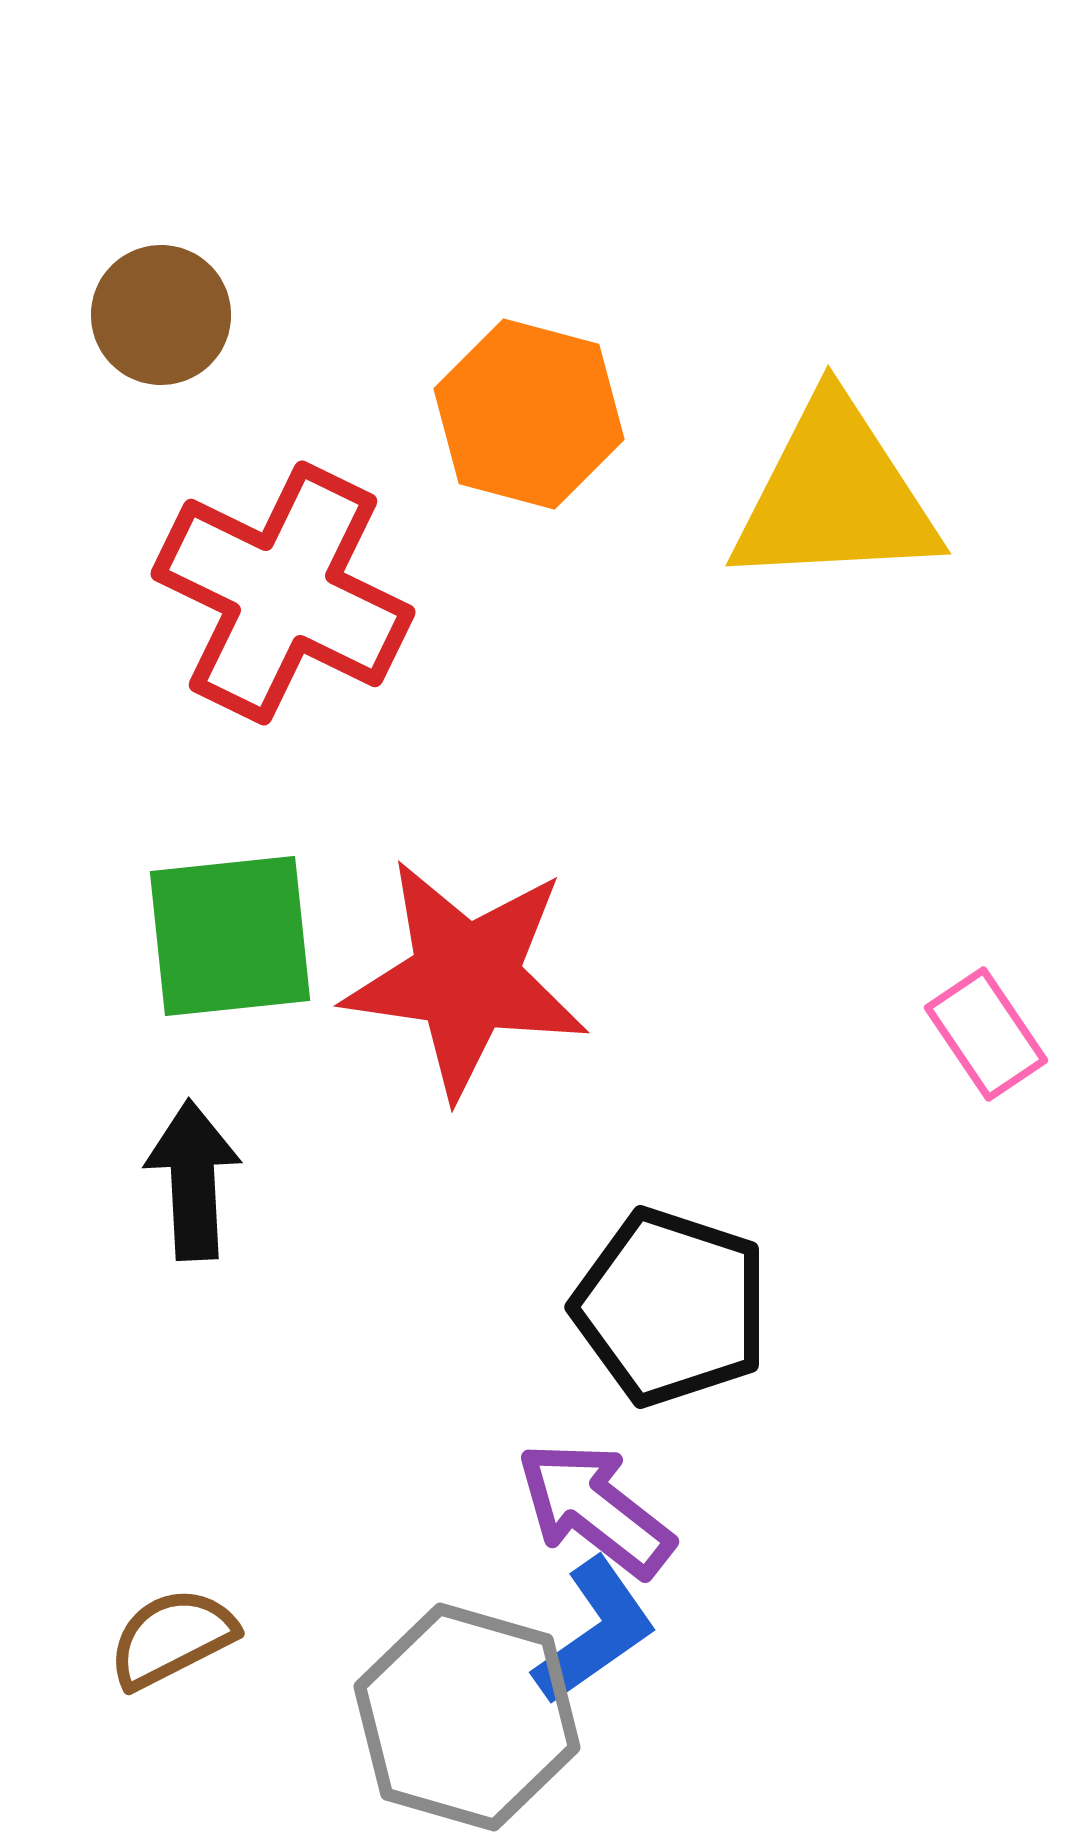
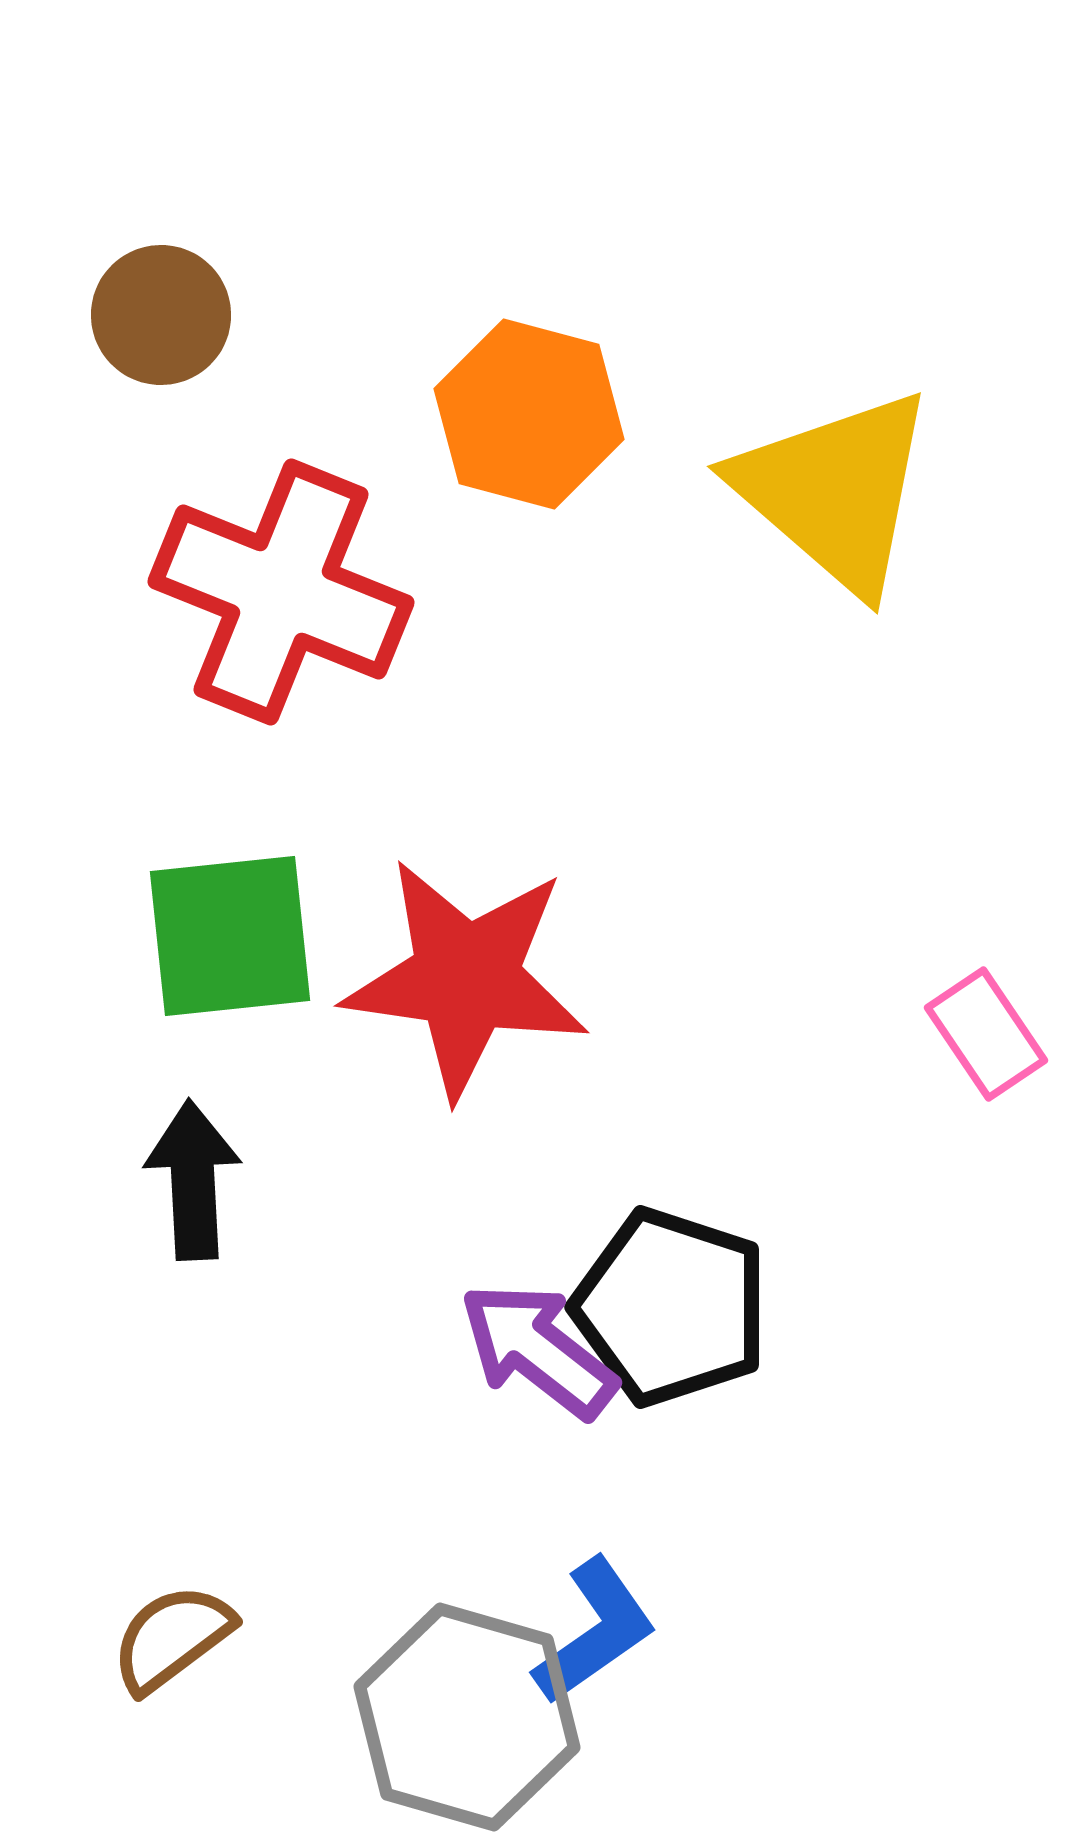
yellow triangle: moved 4 px up; rotated 44 degrees clockwise
red cross: moved 2 px left, 1 px up; rotated 4 degrees counterclockwise
purple arrow: moved 57 px left, 159 px up
brown semicircle: rotated 10 degrees counterclockwise
